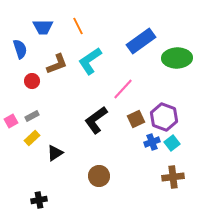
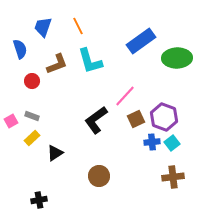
blue trapezoid: rotated 110 degrees clockwise
cyan L-shape: rotated 72 degrees counterclockwise
pink line: moved 2 px right, 7 px down
gray rectangle: rotated 48 degrees clockwise
blue cross: rotated 14 degrees clockwise
